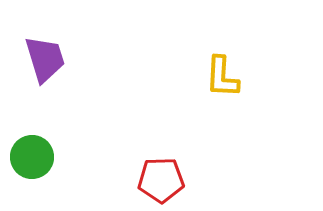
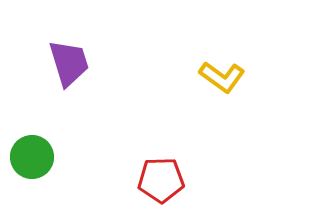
purple trapezoid: moved 24 px right, 4 px down
yellow L-shape: rotated 57 degrees counterclockwise
